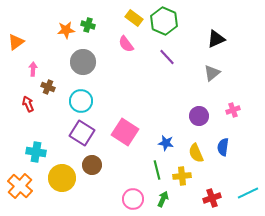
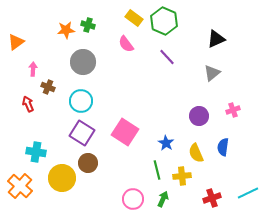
blue star: rotated 21 degrees clockwise
brown circle: moved 4 px left, 2 px up
